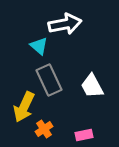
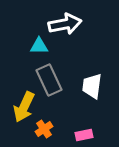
cyan triangle: rotated 42 degrees counterclockwise
white trapezoid: rotated 36 degrees clockwise
